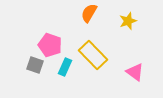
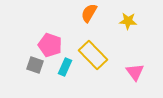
yellow star: rotated 24 degrees clockwise
pink triangle: rotated 18 degrees clockwise
